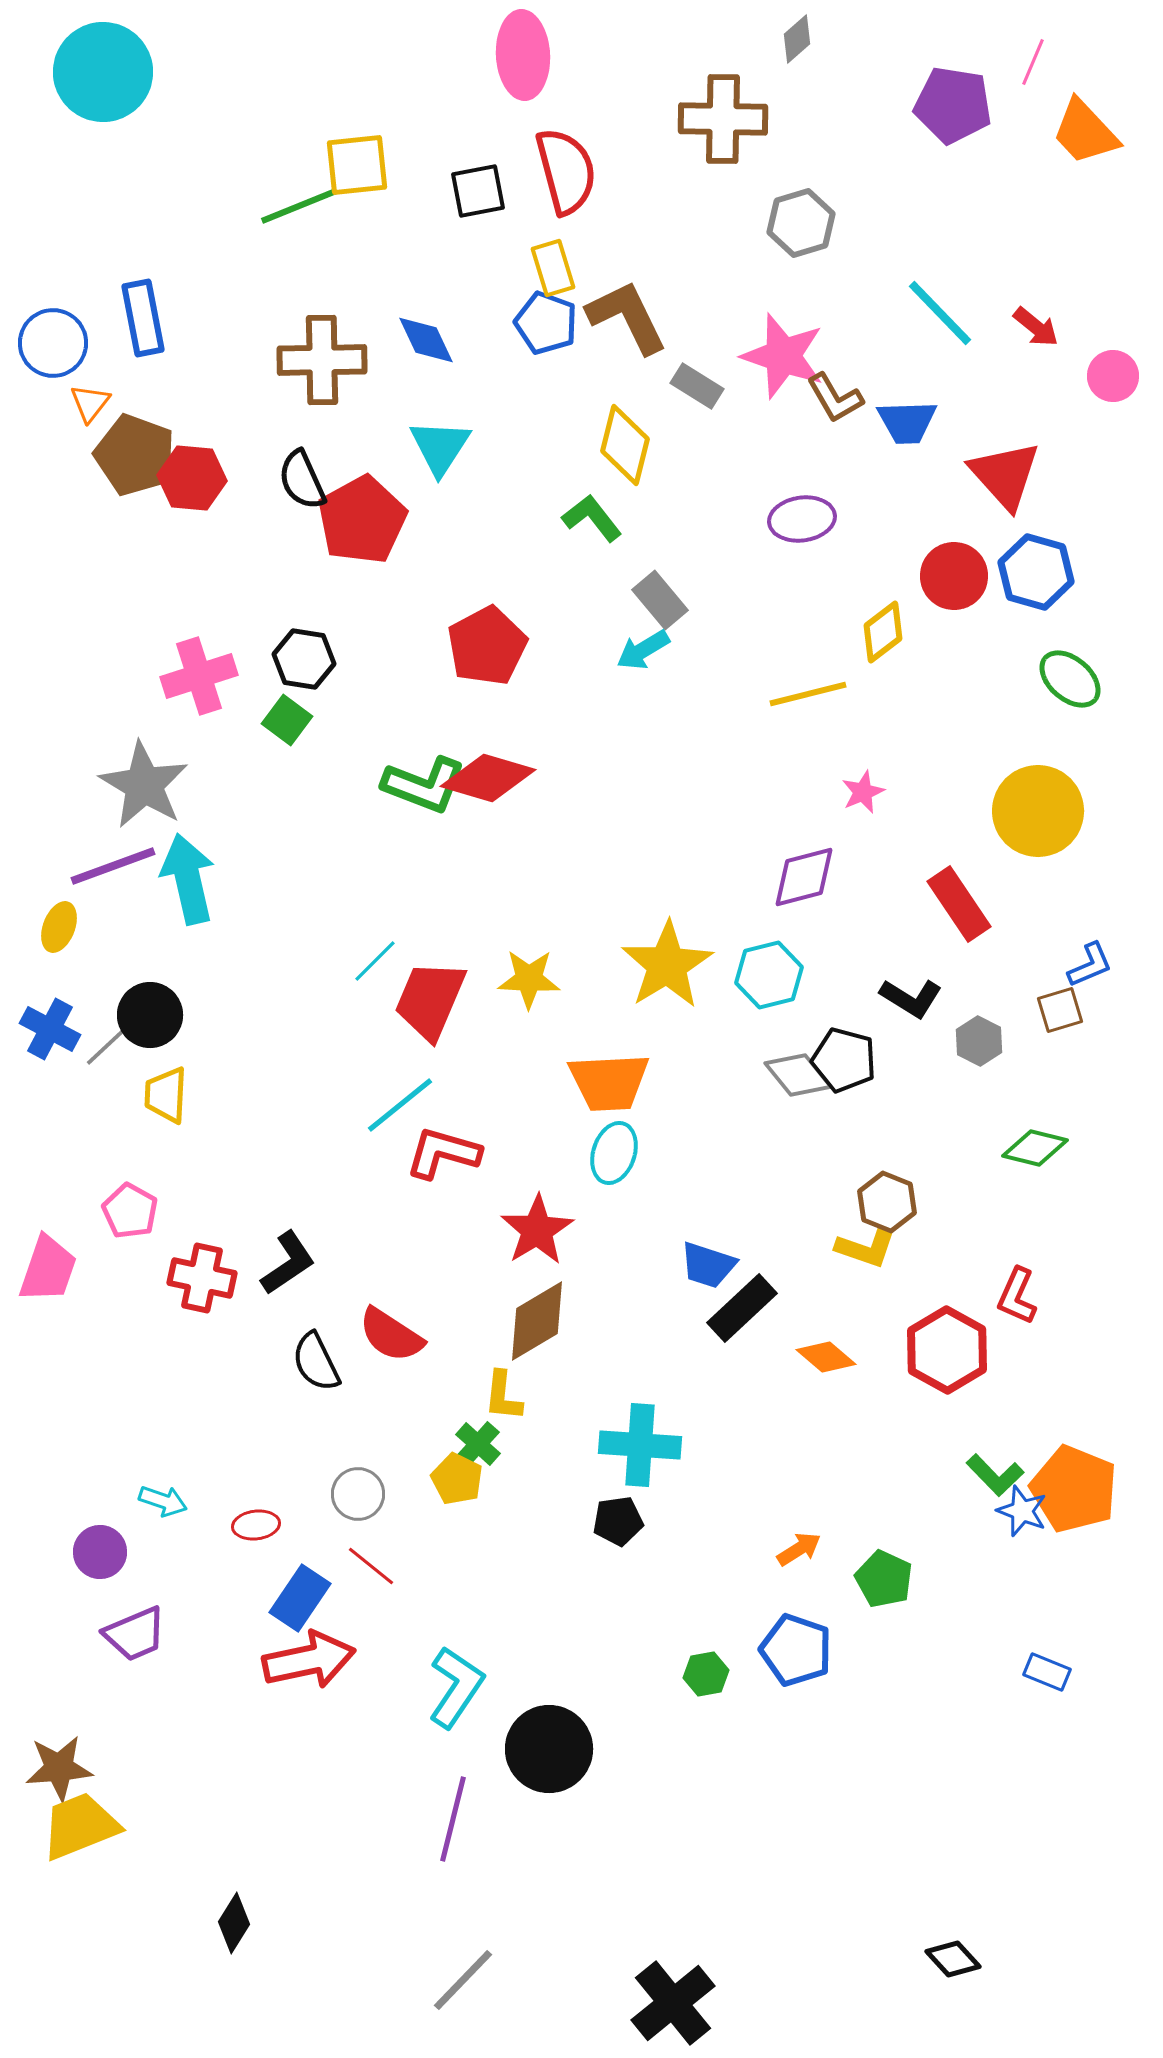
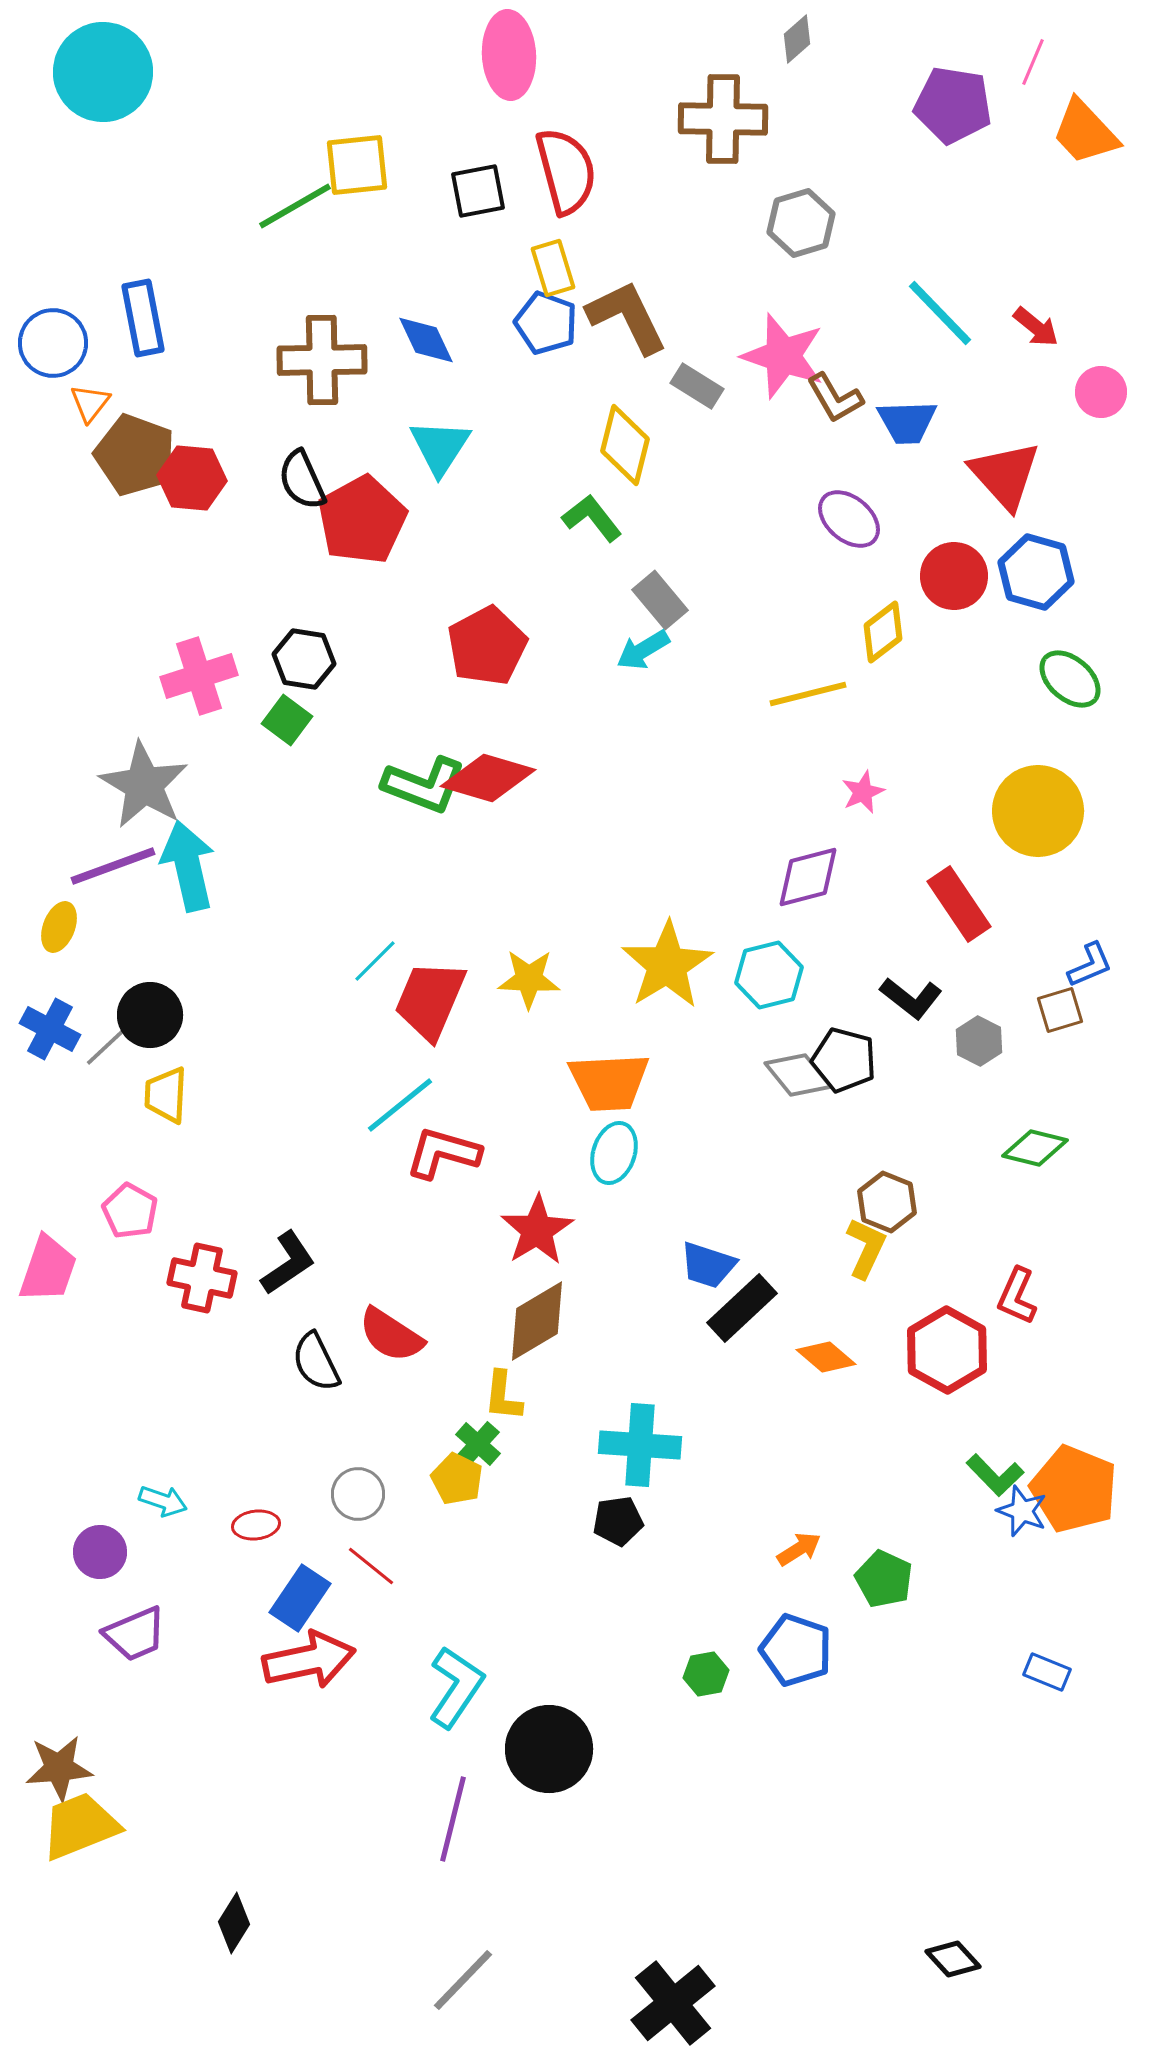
pink ellipse at (523, 55): moved 14 px left
green line at (299, 206): moved 4 px left; rotated 8 degrees counterclockwise
pink circle at (1113, 376): moved 12 px left, 16 px down
purple ellipse at (802, 519): moved 47 px right; rotated 48 degrees clockwise
purple diamond at (804, 877): moved 4 px right
cyan arrow at (188, 879): moved 13 px up
black L-shape at (911, 998): rotated 6 degrees clockwise
yellow L-shape at (866, 1248): rotated 84 degrees counterclockwise
